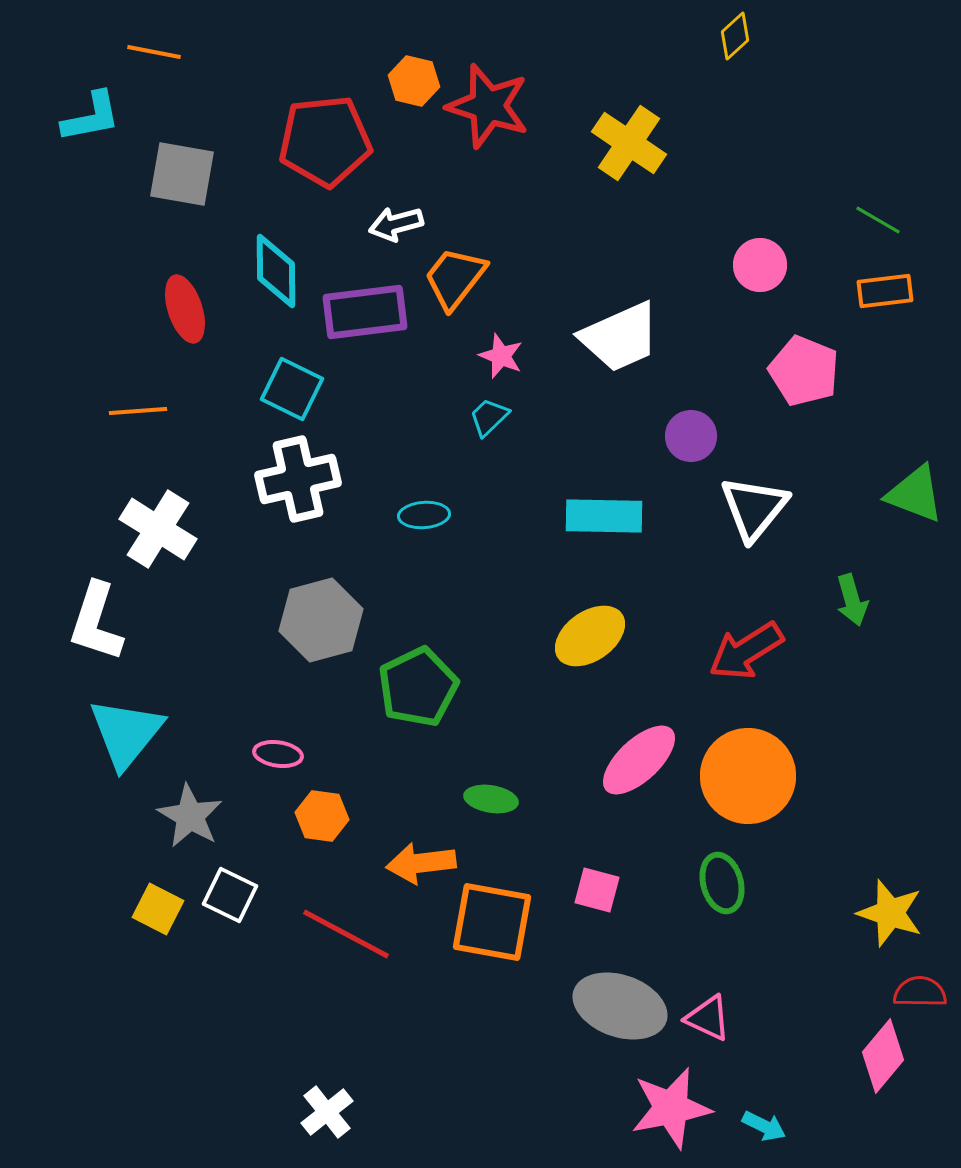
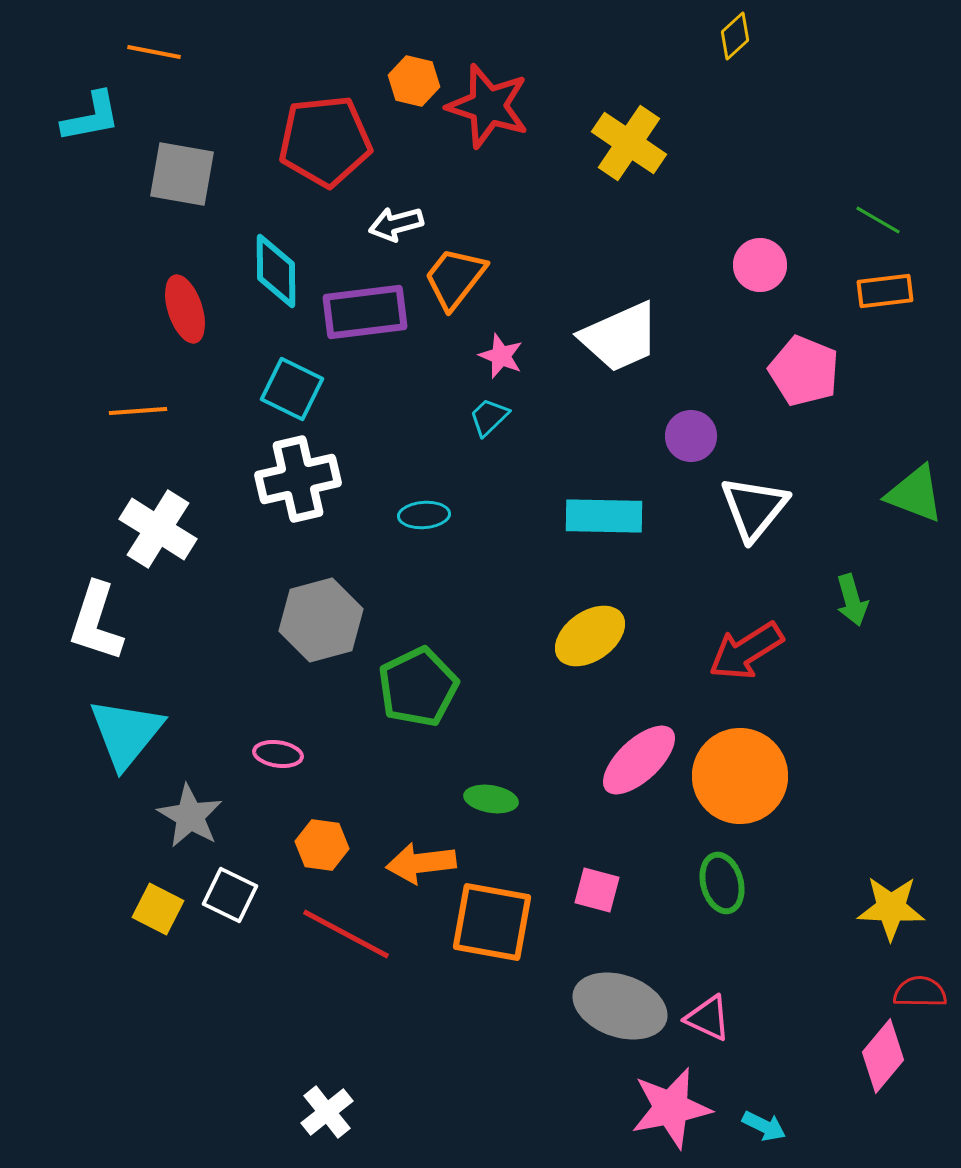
orange circle at (748, 776): moved 8 px left
orange hexagon at (322, 816): moved 29 px down
yellow star at (890, 913): moved 1 px right, 5 px up; rotated 16 degrees counterclockwise
